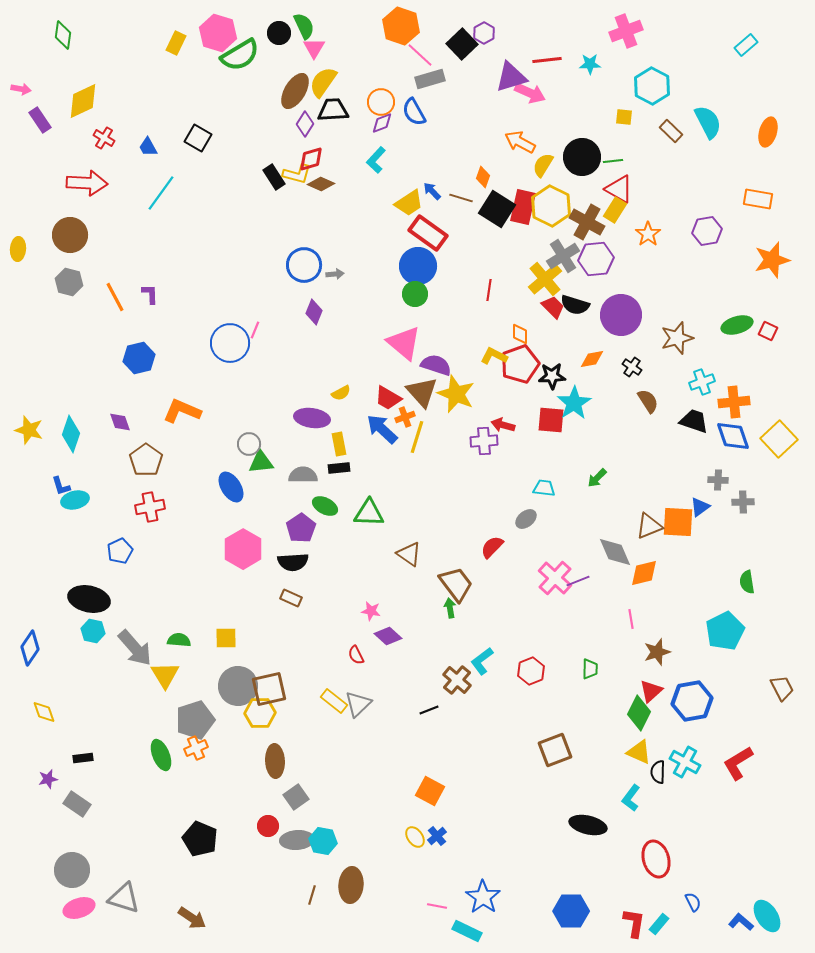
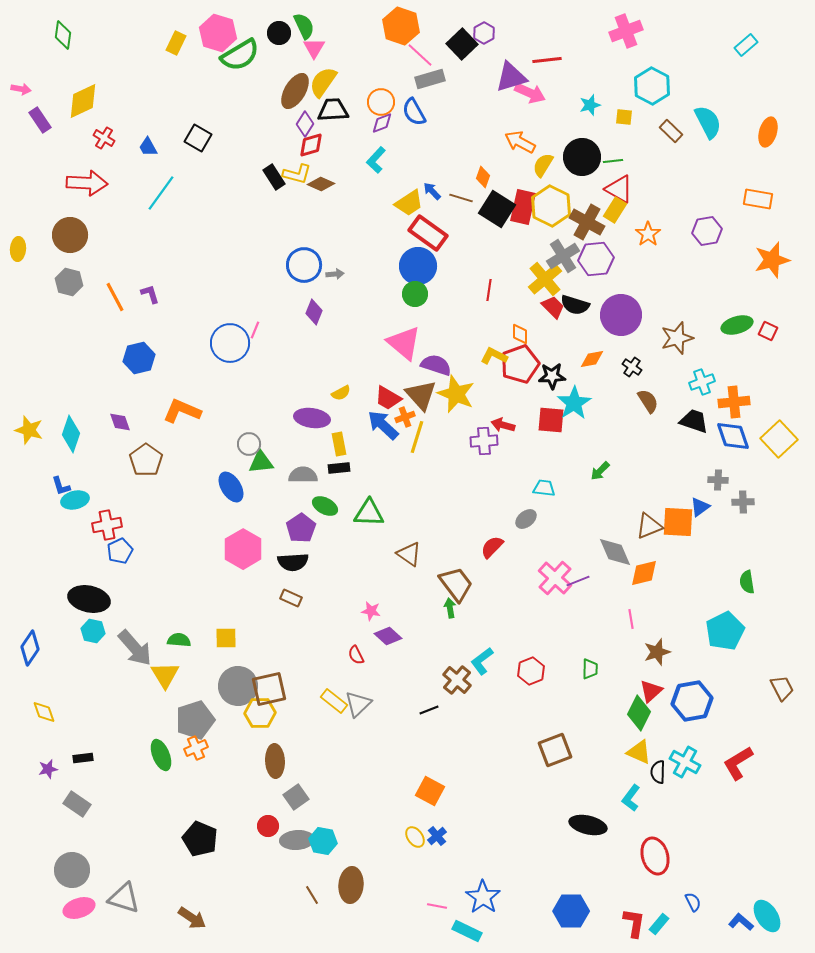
cyan star at (590, 64): moved 41 px down; rotated 15 degrees counterclockwise
red diamond at (311, 159): moved 14 px up
purple L-shape at (150, 294): rotated 15 degrees counterclockwise
brown triangle at (422, 392): moved 1 px left, 3 px down
blue arrow at (382, 429): moved 1 px right, 4 px up
green arrow at (597, 478): moved 3 px right, 7 px up
red cross at (150, 507): moved 43 px left, 18 px down
purple star at (48, 779): moved 10 px up
red ellipse at (656, 859): moved 1 px left, 3 px up
brown line at (312, 895): rotated 48 degrees counterclockwise
